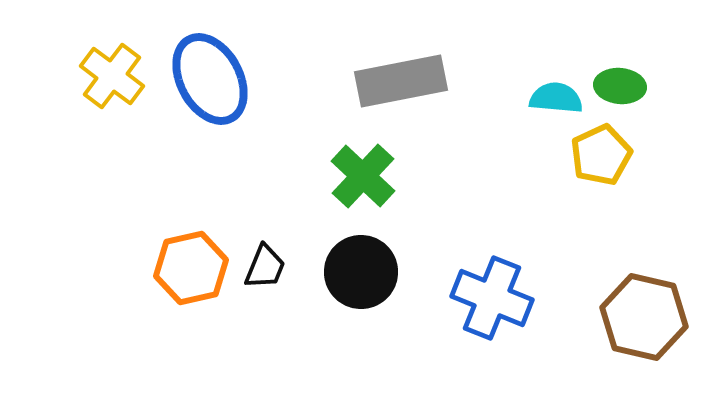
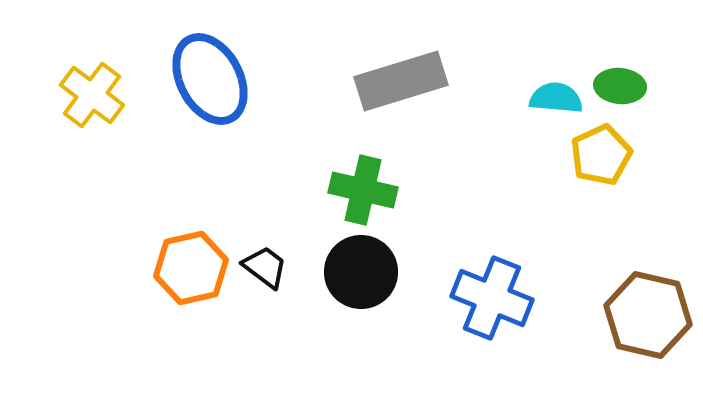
yellow cross: moved 20 px left, 19 px down
gray rectangle: rotated 6 degrees counterclockwise
green cross: moved 14 px down; rotated 30 degrees counterclockwise
black trapezoid: rotated 75 degrees counterclockwise
brown hexagon: moved 4 px right, 2 px up
